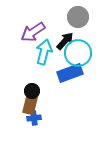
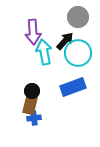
purple arrow: rotated 60 degrees counterclockwise
cyan arrow: rotated 25 degrees counterclockwise
blue rectangle: moved 3 px right, 14 px down
